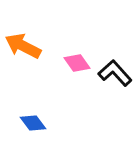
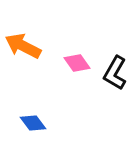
black L-shape: rotated 108 degrees counterclockwise
